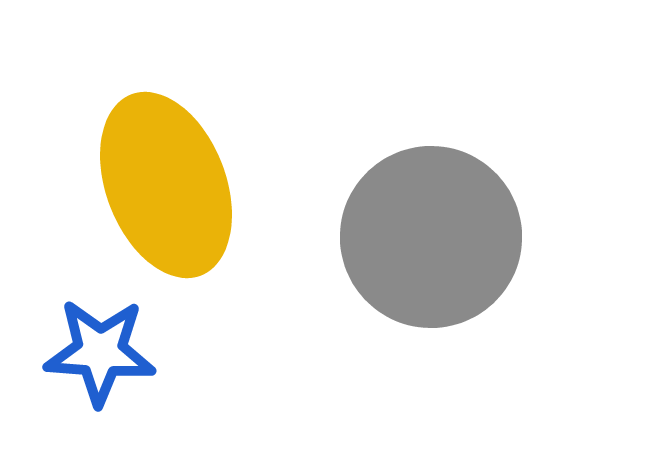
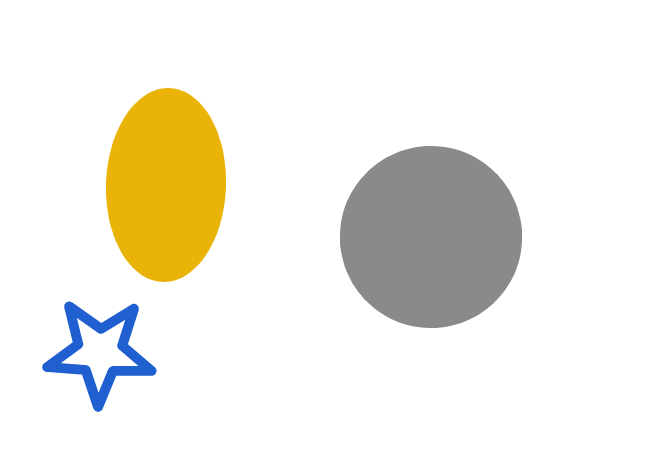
yellow ellipse: rotated 23 degrees clockwise
